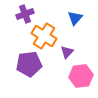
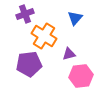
purple triangle: moved 2 px right, 2 px down; rotated 32 degrees clockwise
